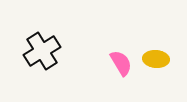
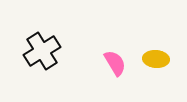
pink semicircle: moved 6 px left
